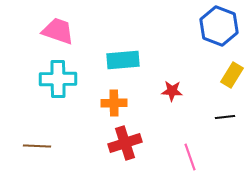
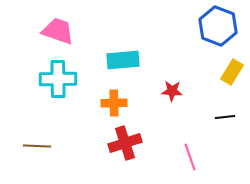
blue hexagon: moved 1 px left
yellow rectangle: moved 3 px up
